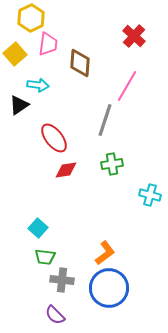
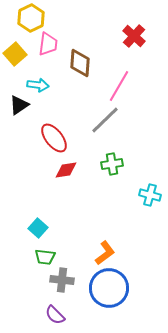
pink line: moved 8 px left
gray line: rotated 28 degrees clockwise
